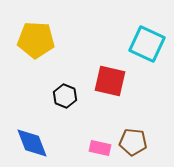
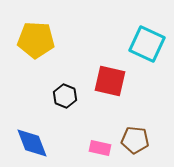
brown pentagon: moved 2 px right, 2 px up
